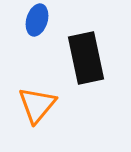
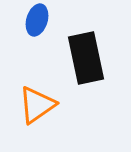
orange triangle: rotated 15 degrees clockwise
